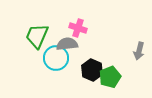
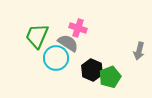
gray semicircle: moved 1 px right, 1 px up; rotated 40 degrees clockwise
